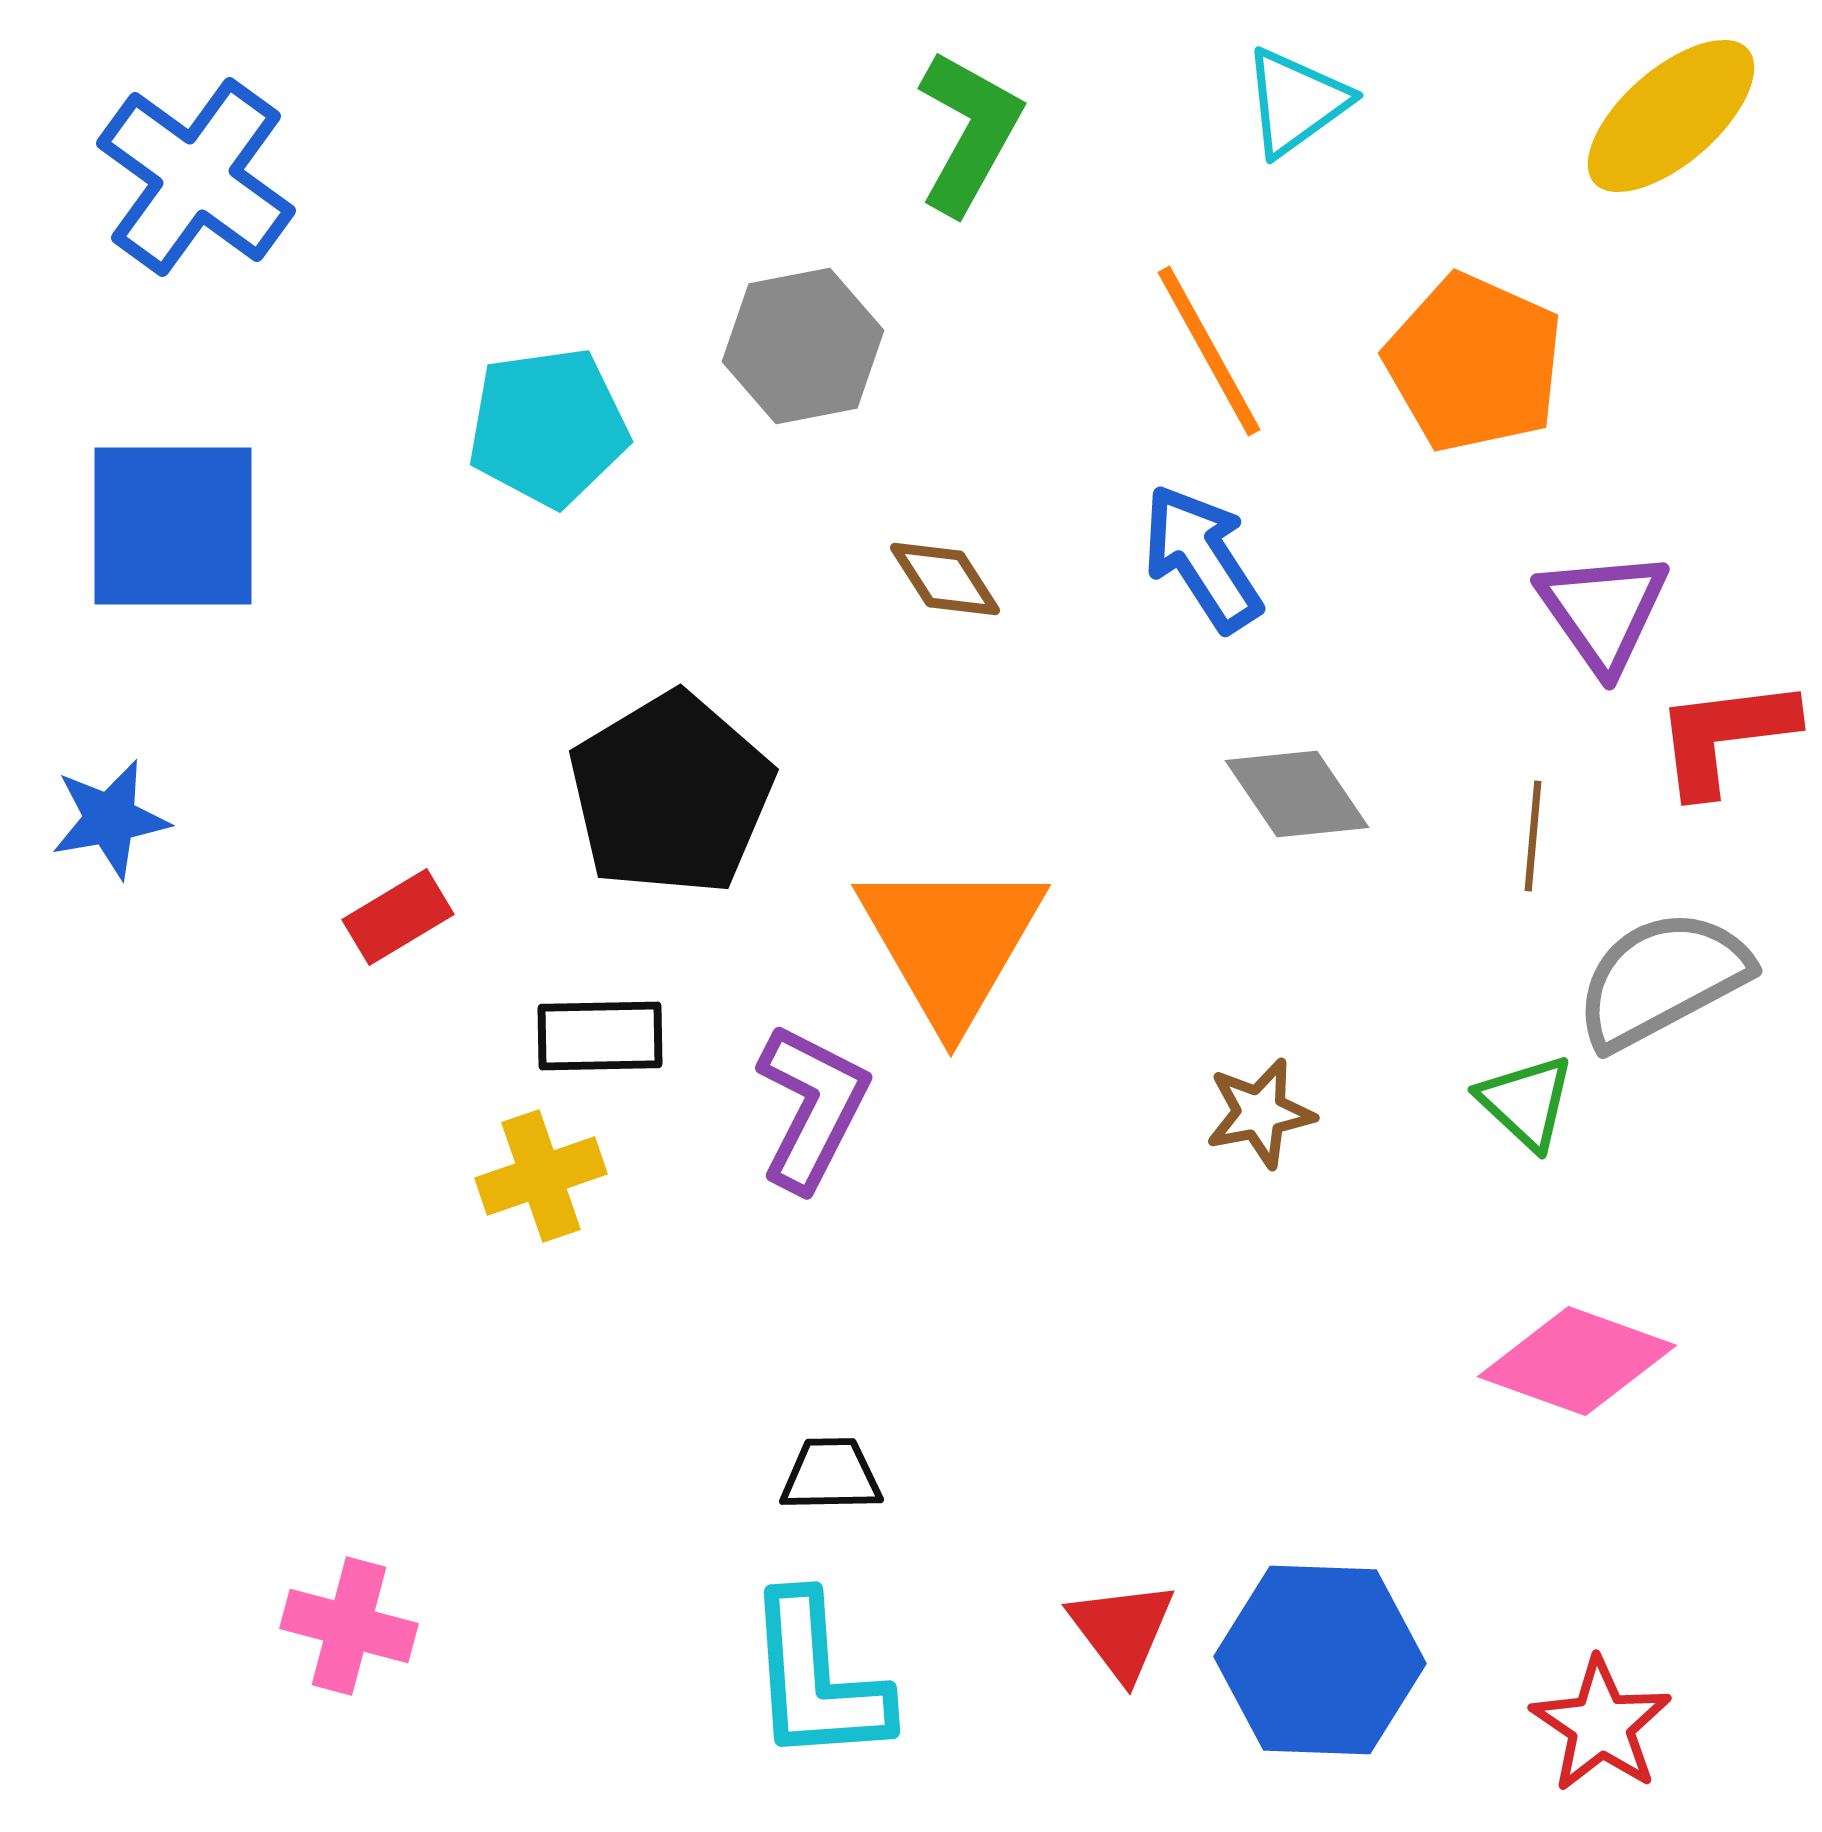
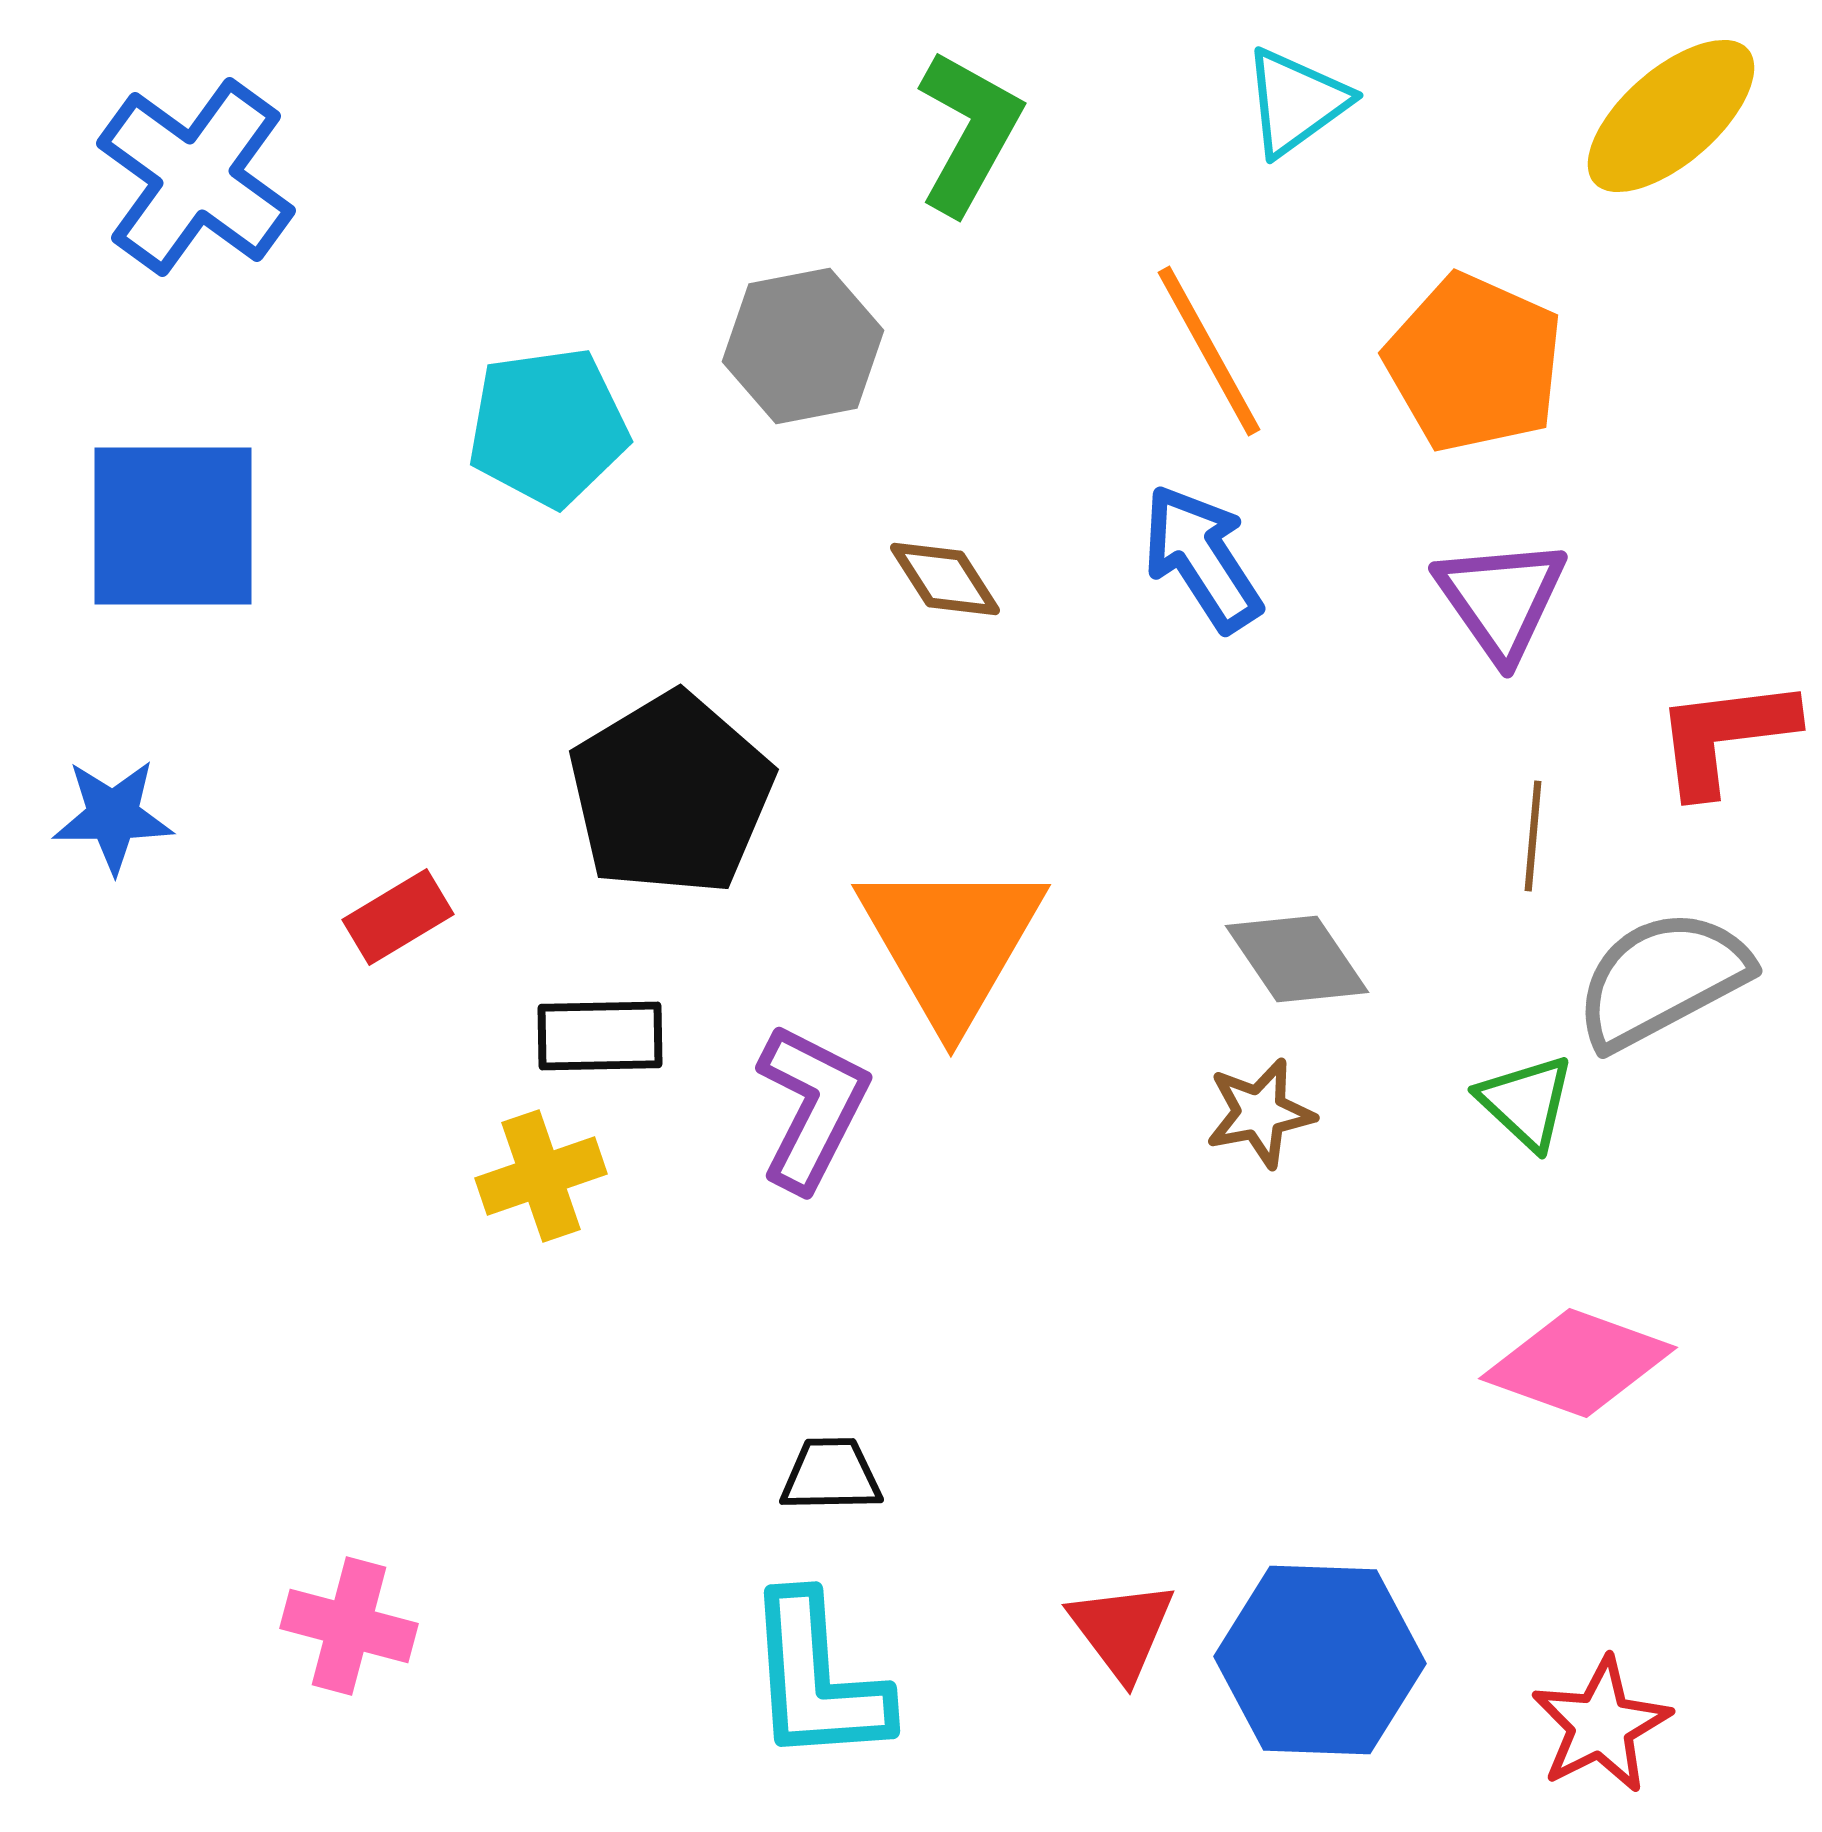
purple triangle: moved 102 px left, 12 px up
gray diamond: moved 165 px down
blue star: moved 3 px right, 3 px up; rotated 10 degrees clockwise
pink diamond: moved 1 px right, 2 px down
red star: rotated 11 degrees clockwise
